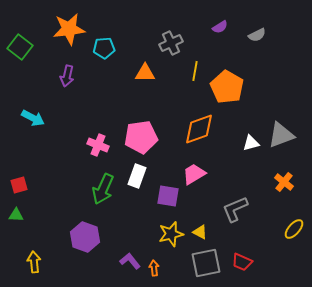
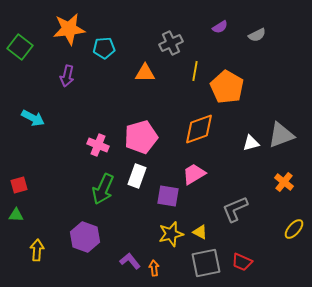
pink pentagon: rotated 8 degrees counterclockwise
yellow arrow: moved 3 px right, 12 px up; rotated 10 degrees clockwise
